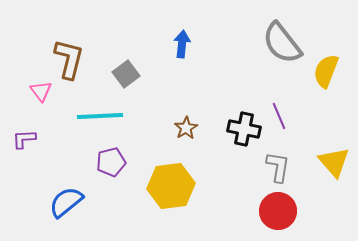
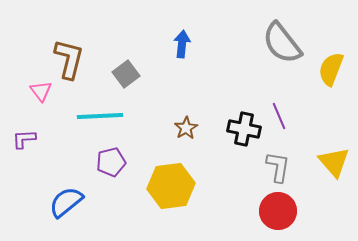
yellow semicircle: moved 5 px right, 2 px up
